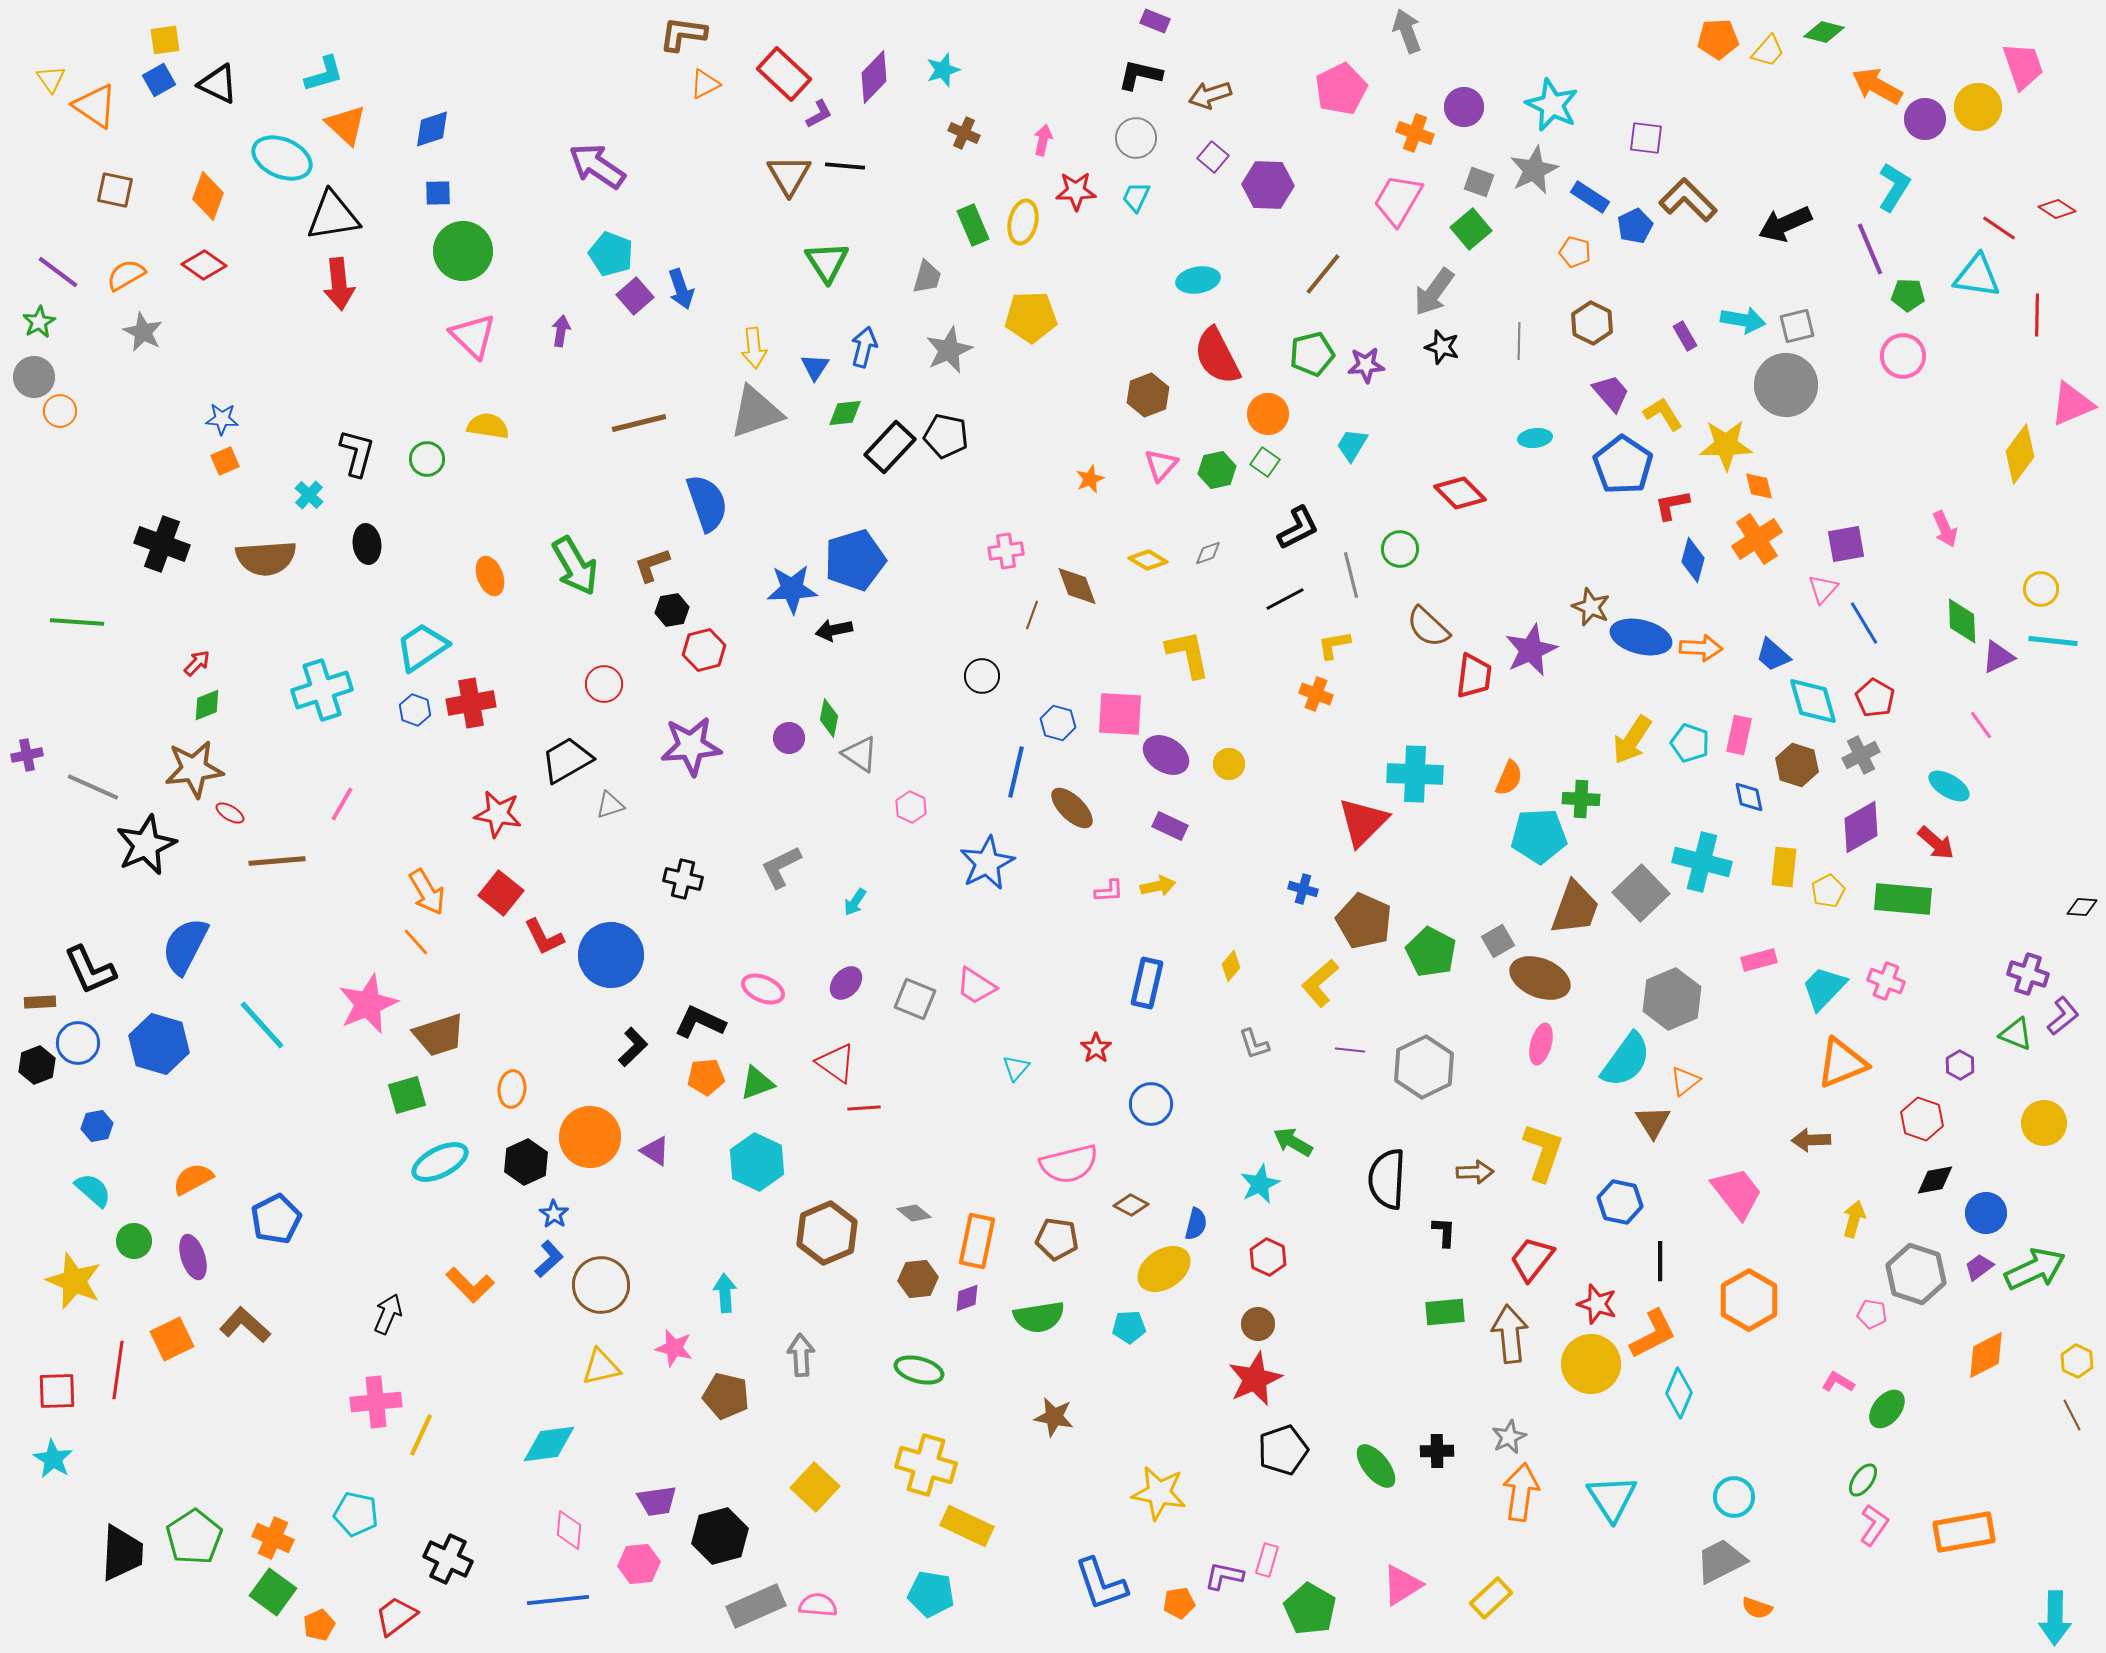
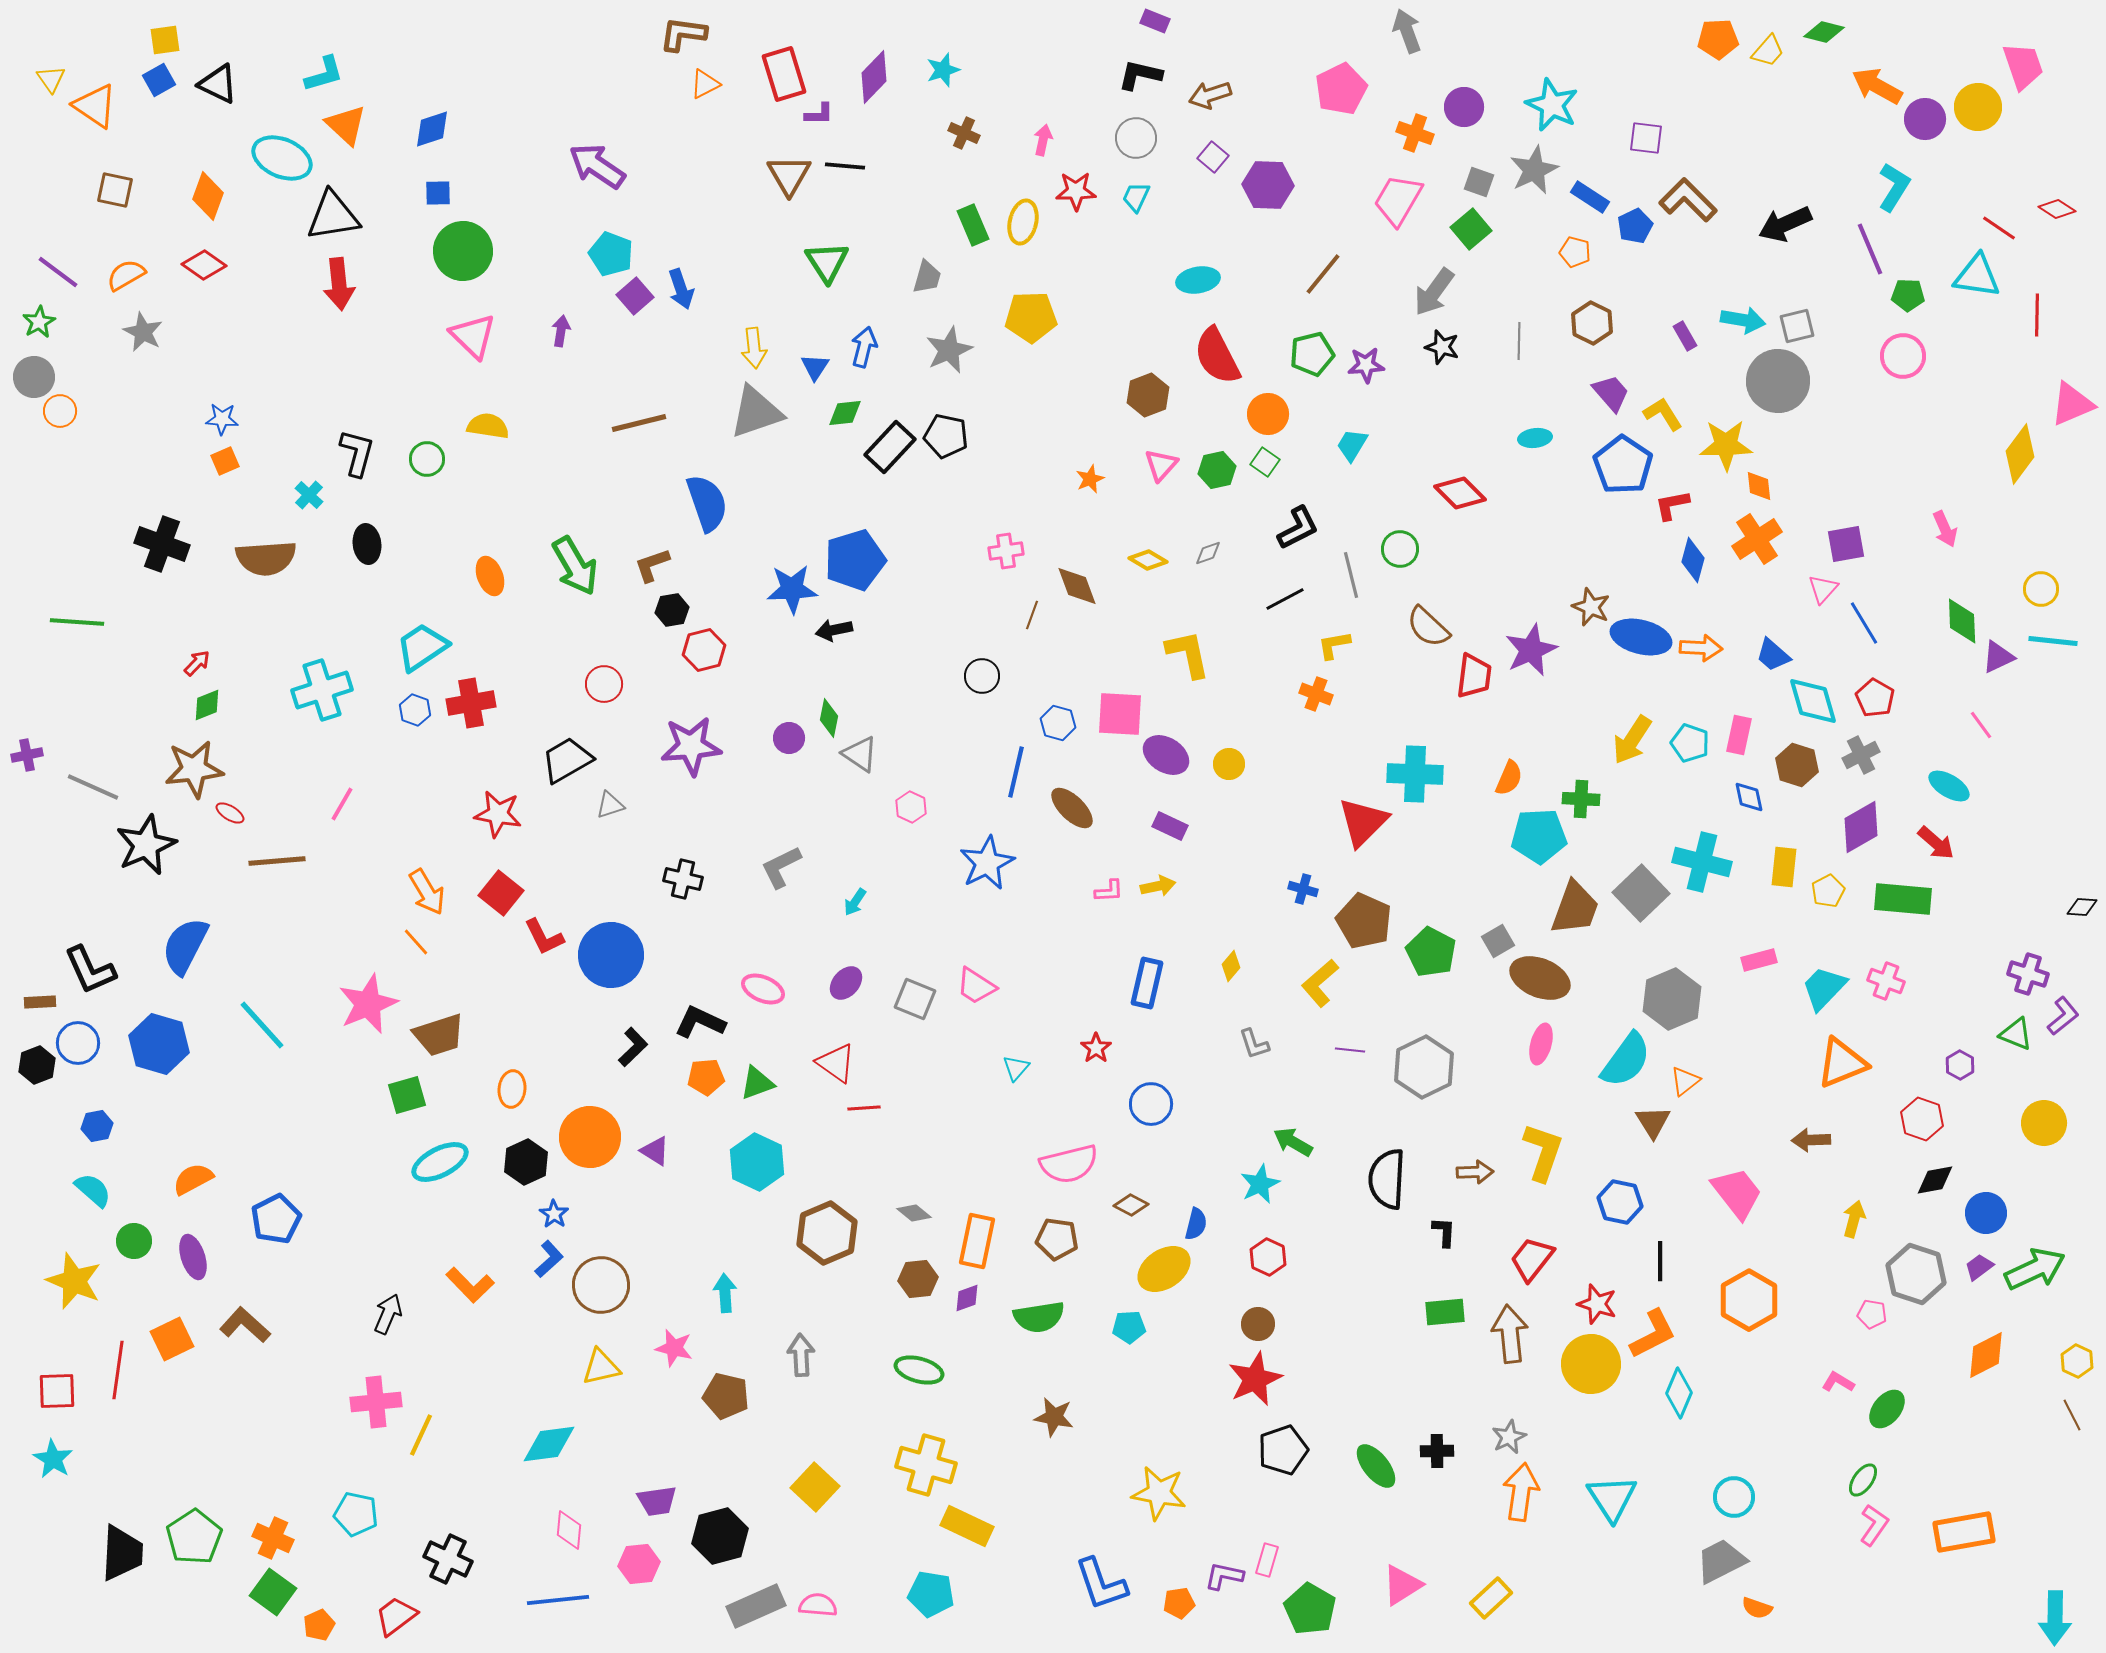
red rectangle at (784, 74): rotated 30 degrees clockwise
purple L-shape at (819, 114): rotated 28 degrees clockwise
gray circle at (1786, 385): moved 8 px left, 4 px up
orange diamond at (1759, 486): rotated 8 degrees clockwise
